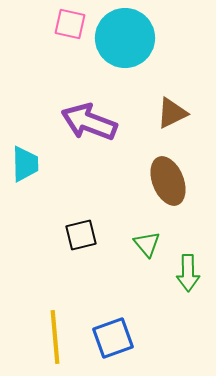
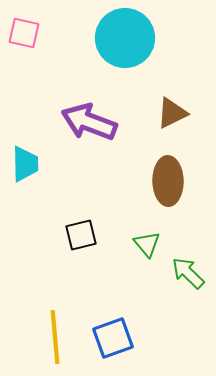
pink square: moved 46 px left, 9 px down
brown ellipse: rotated 21 degrees clockwise
green arrow: rotated 135 degrees clockwise
